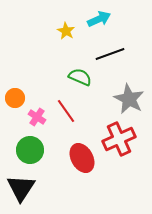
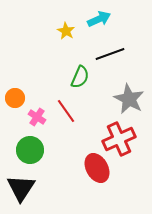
green semicircle: rotated 90 degrees clockwise
red ellipse: moved 15 px right, 10 px down
